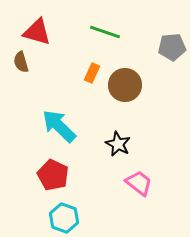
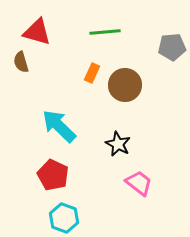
green line: rotated 24 degrees counterclockwise
